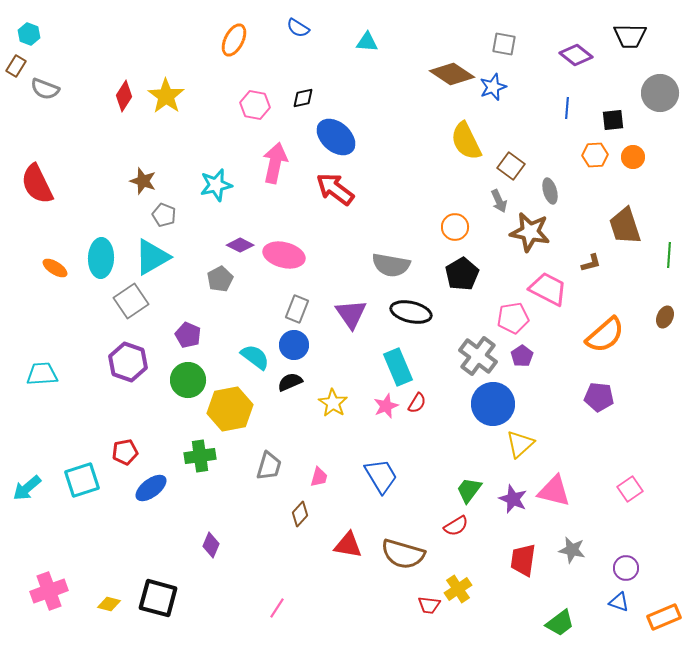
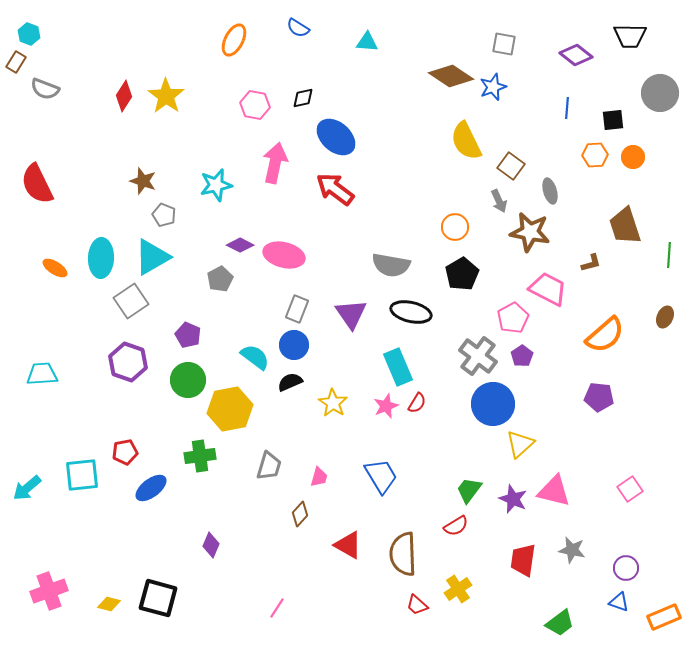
brown rectangle at (16, 66): moved 4 px up
brown diamond at (452, 74): moved 1 px left, 2 px down
pink pentagon at (513, 318): rotated 20 degrees counterclockwise
cyan square at (82, 480): moved 5 px up; rotated 12 degrees clockwise
red triangle at (348, 545): rotated 20 degrees clockwise
brown semicircle at (403, 554): rotated 72 degrees clockwise
red trapezoid at (429, 605): moved 12 px left; rotated 35 degrees clockwise
